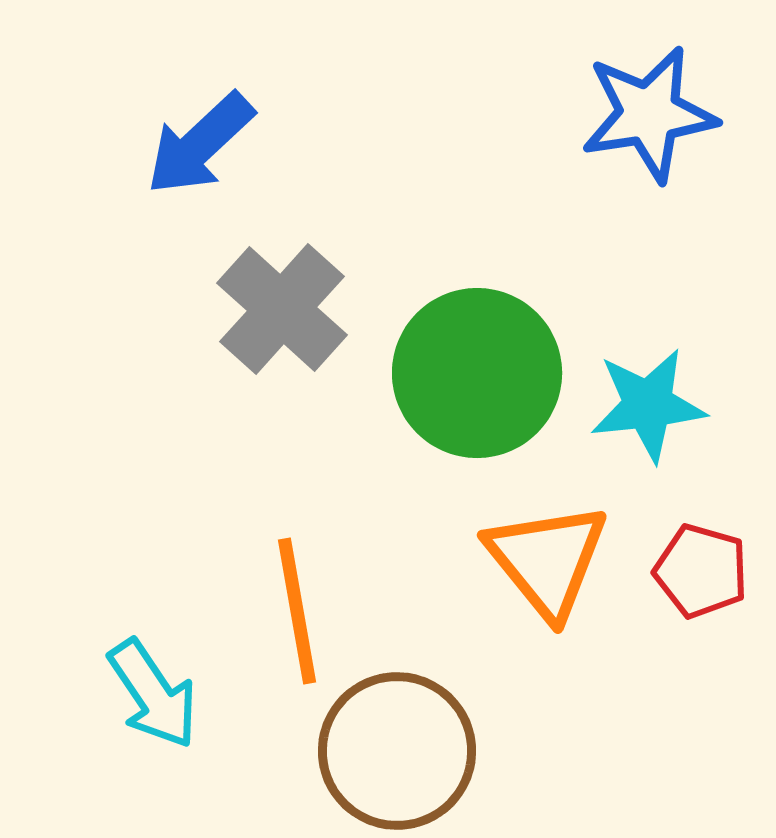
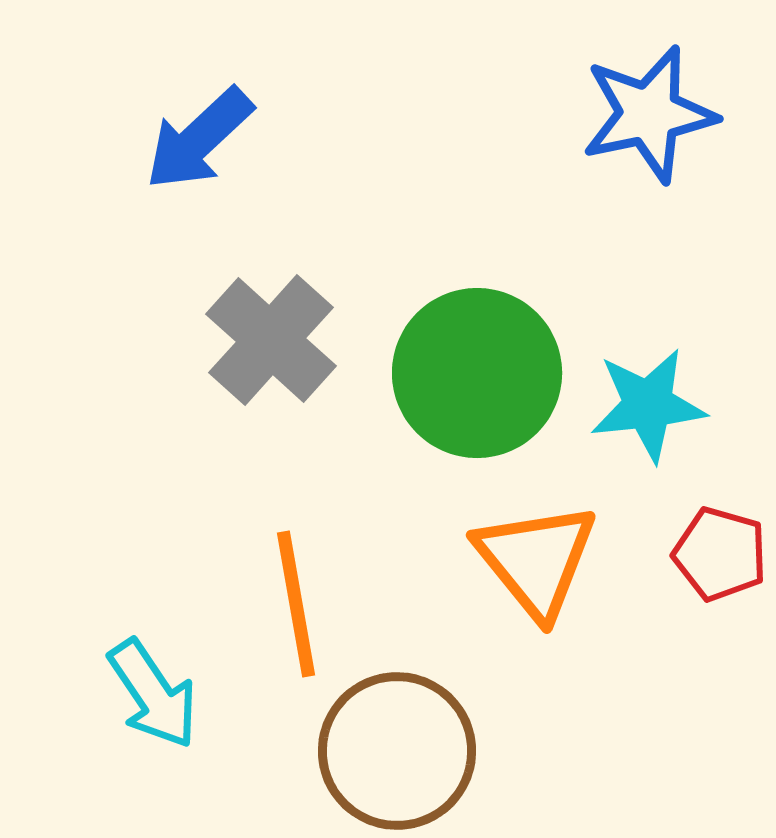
blue star: rotated 3 degrees counterclockwise
blue arrow: moved 1 px left, 5 px up
gray cross: moved 11 px left, 31 px down
orange triangle: moved 11 px left
red pentagon: moved 19 px right, 17 px up
orange line: moved 1 px left, 7 px up
